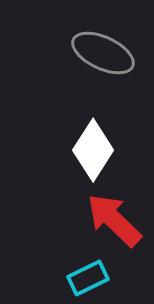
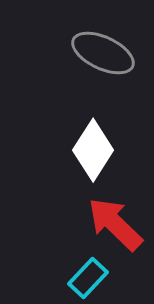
red arrow: moved 1 px right, 4 px down
cyan rectangle: rotated 21 degrees counterclockwise
